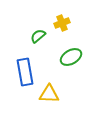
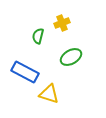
green semicircle: rotated 35 degrees counterclockwise
blue rectangle: rotated 52 degrees counterclockwise
yellow triangle: rotated 15 degrees clockwise
